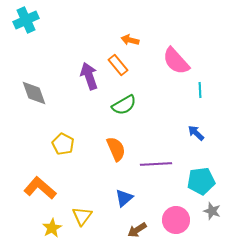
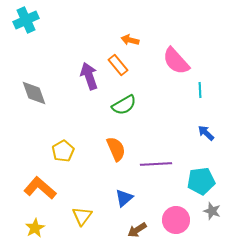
blue arrow: moved 10 px right
yellow pentagon: moved 7 px down; rotated 15 degrees clockwise
yellow star: moved 17 px left
